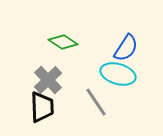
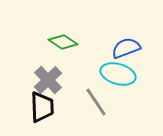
blue semicircle: rotated 144 degrees counterclockwise
